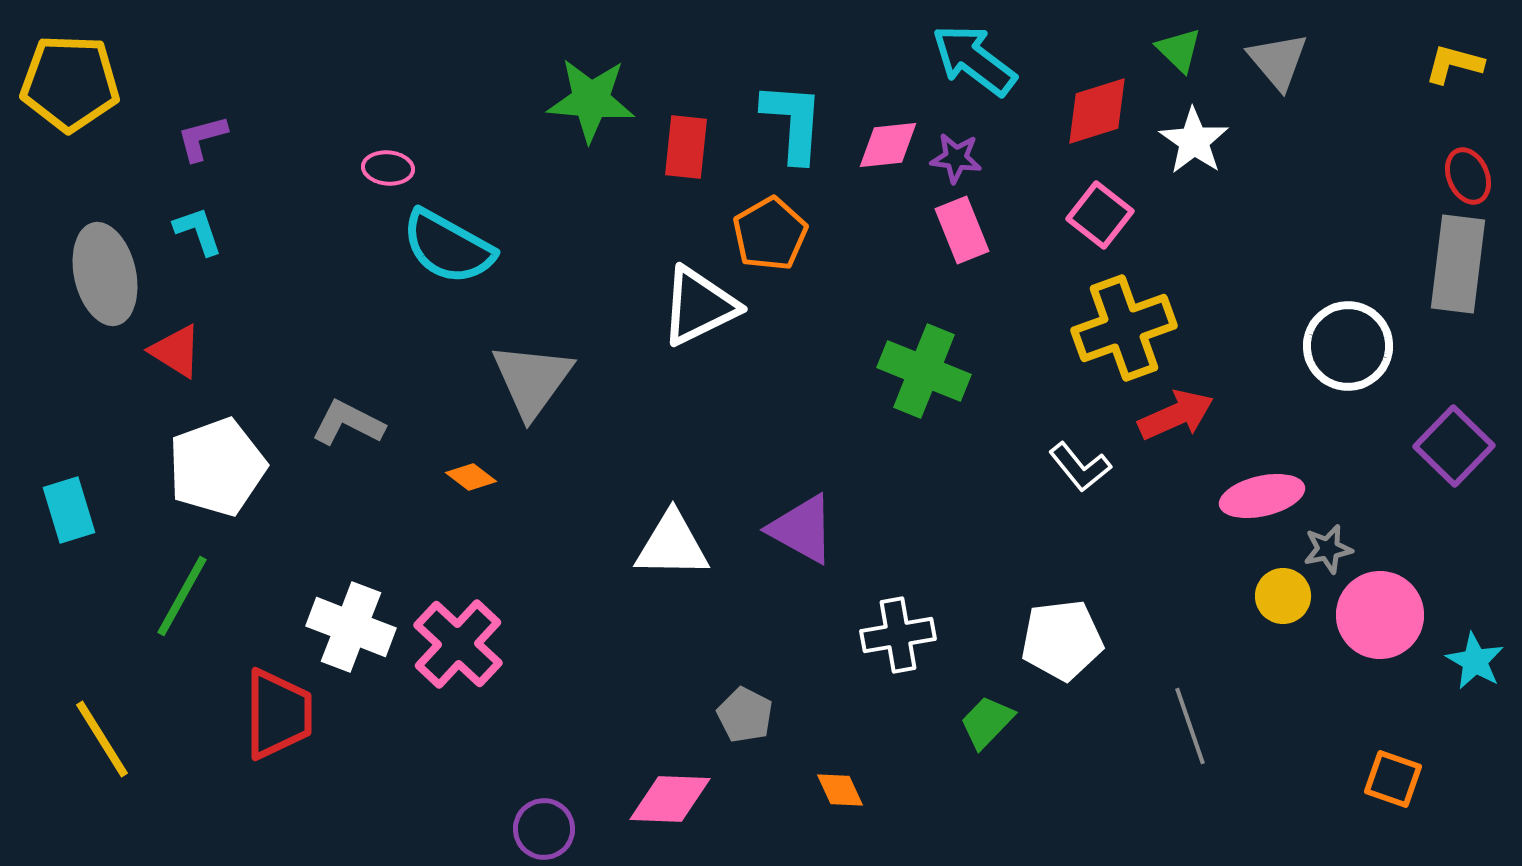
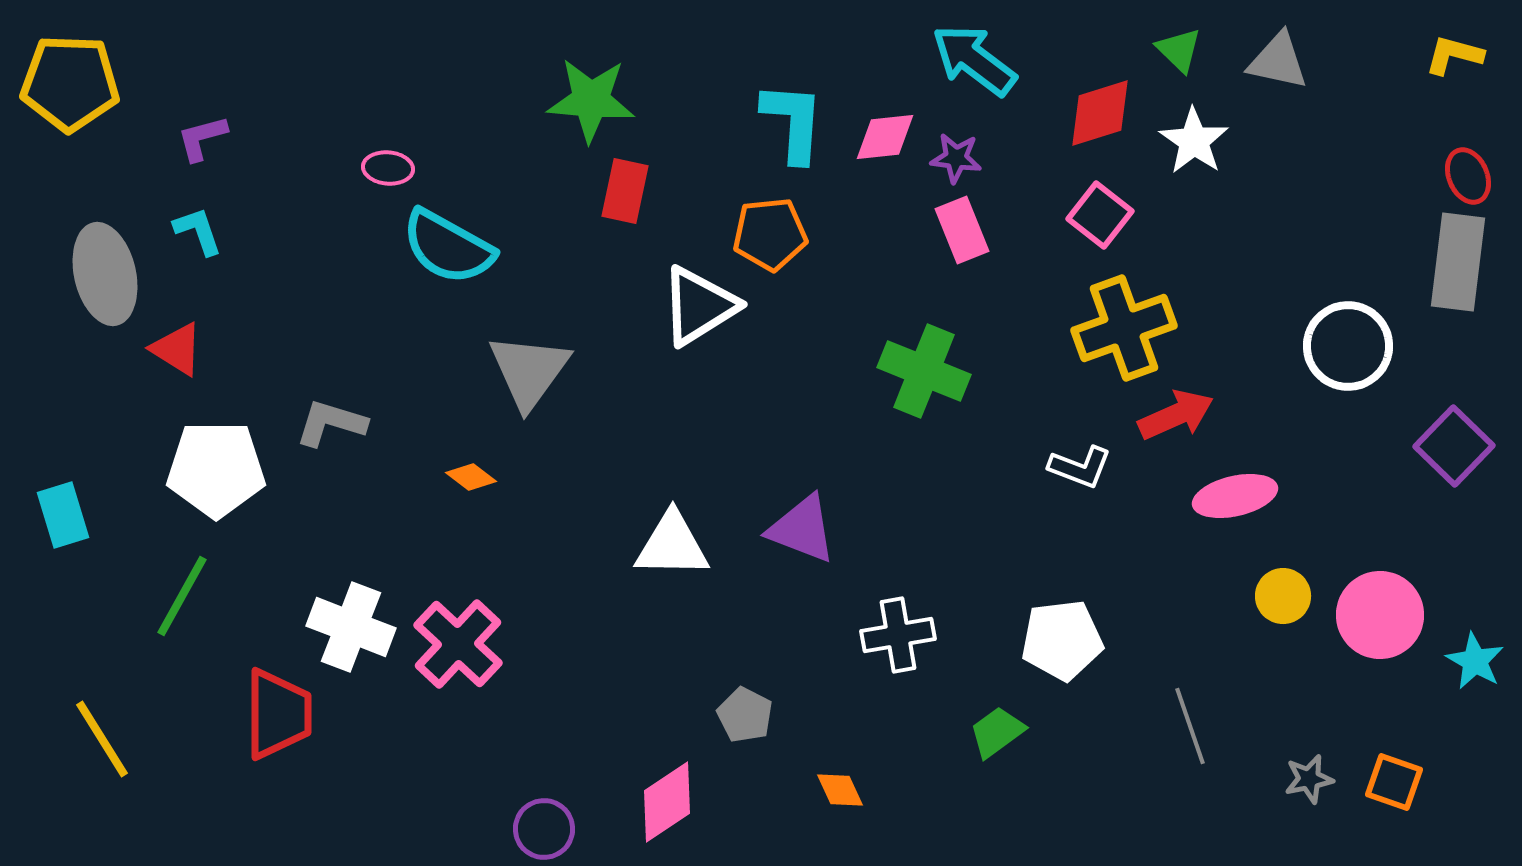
gray triangle at (1278, 61): rotated 38 degrees counterclockwise
yellow L-shape at (1454, 64): moved 9 px up
red diamond at (1097, 111): moved 3 px right, 2 px down
pink diamond at (888, 145): moved 3 px left, 8 px up
red rectangle at (686, 147): moved 61 px left, 44 px down; rotated 6 degrees clockwise
orange pentagon at (770, 234): rotated 24 degrees clockwise
gray rectangle at (1458, 264): moved 2 px up
white triangle at (699, 306): rotated 6 degrees counterclockwise
red triangle at (176, 351): moved 1 px right, 2 px up
gray triangle at (532, 380): moved 3 px left, 9 px up
gray L-shape at (348, 423): moved 17 px left; rotated 10 degrees counterclockwise
white pentagon at (217, 467): moved 1 px left, 2 px down; rotated 20 degrees clockwise
white L-shape at (1080, 467): rotated 30 degrees counterclockwise
pink ellipse at (1262, 496): moved 27 px left
cyan rectangle at (69, 510): moved 6 px left, 5 px down
purple triangle at (802, 529): rotated 8 degrees counterclockwise
gray star at (1328, 549): moved 19 px left, 230 px down
green trapezoid at (987, 722): moved 10 px right, 10 px down; rotated 10 degrees clockwise
orange square at (1393, 779): moved 1 px right, 3 px down
pink diamond at (670, 799): moved 3 px left, 3 px down; rotated 36 degrees counterclockwise
